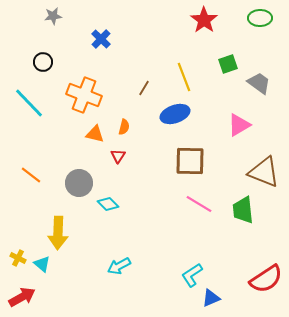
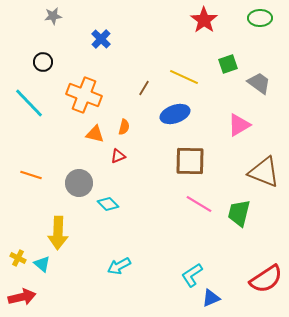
yellow line: rotated 44 degrees counterclockwise
red triangle: rotated 35 degrees clockwise
orange line: rotated 20 degrees counterclockwise
green trapezoid: moved 4 px left, 3 px down; rotated 20 degrees clockwise
red arrow: rotated 16 degrees clockwise
